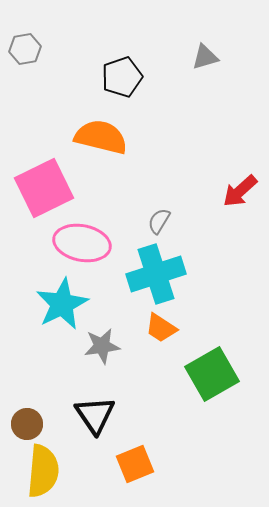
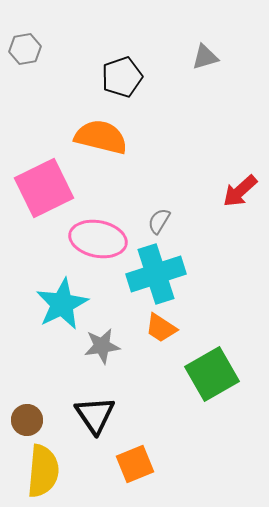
pink ellipse: moved 16 px right, 4 px up
brown circle: moved 4 px up
